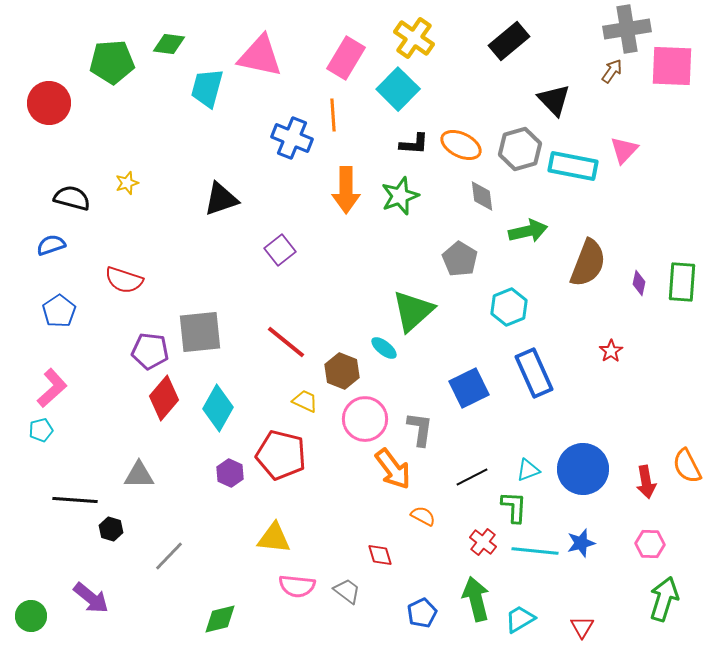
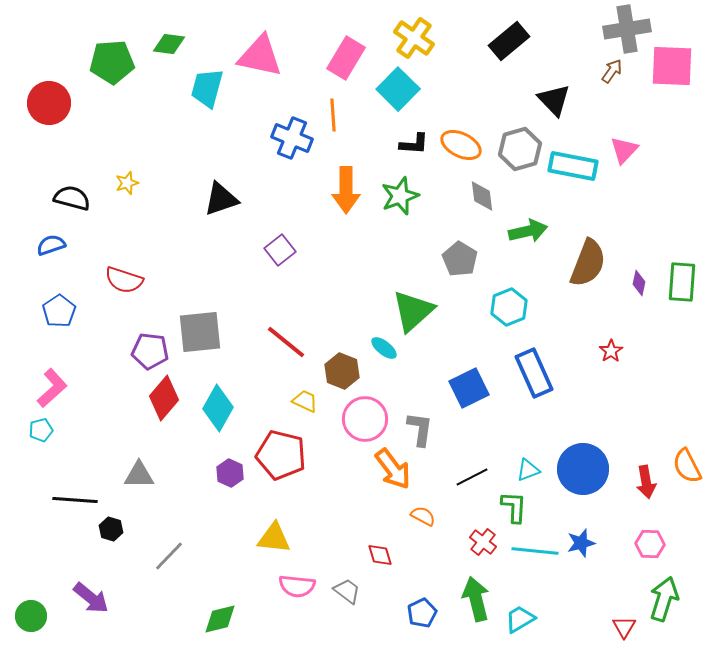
red triangle at (582, 627): moved 42 px right
